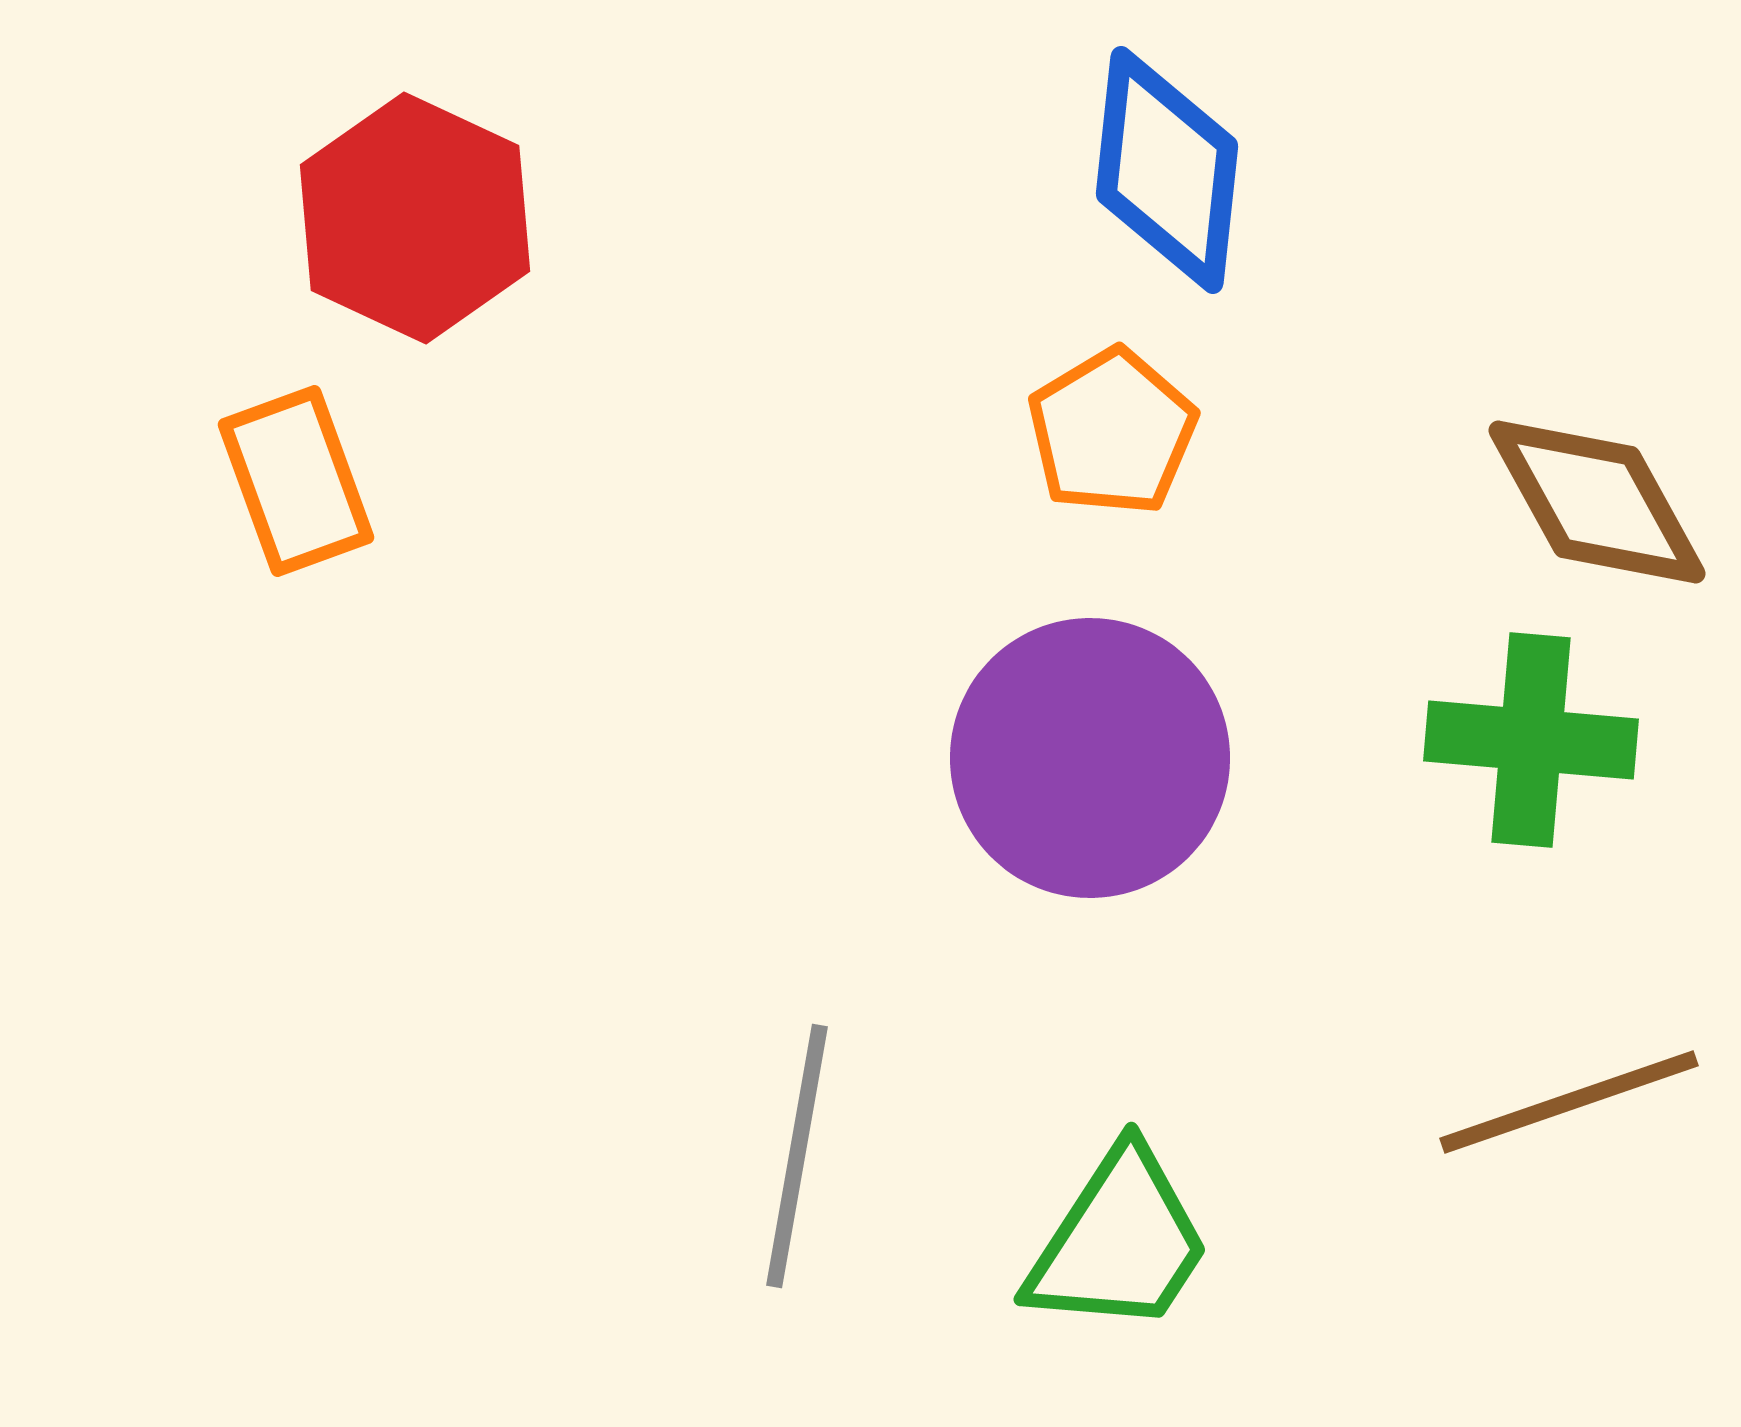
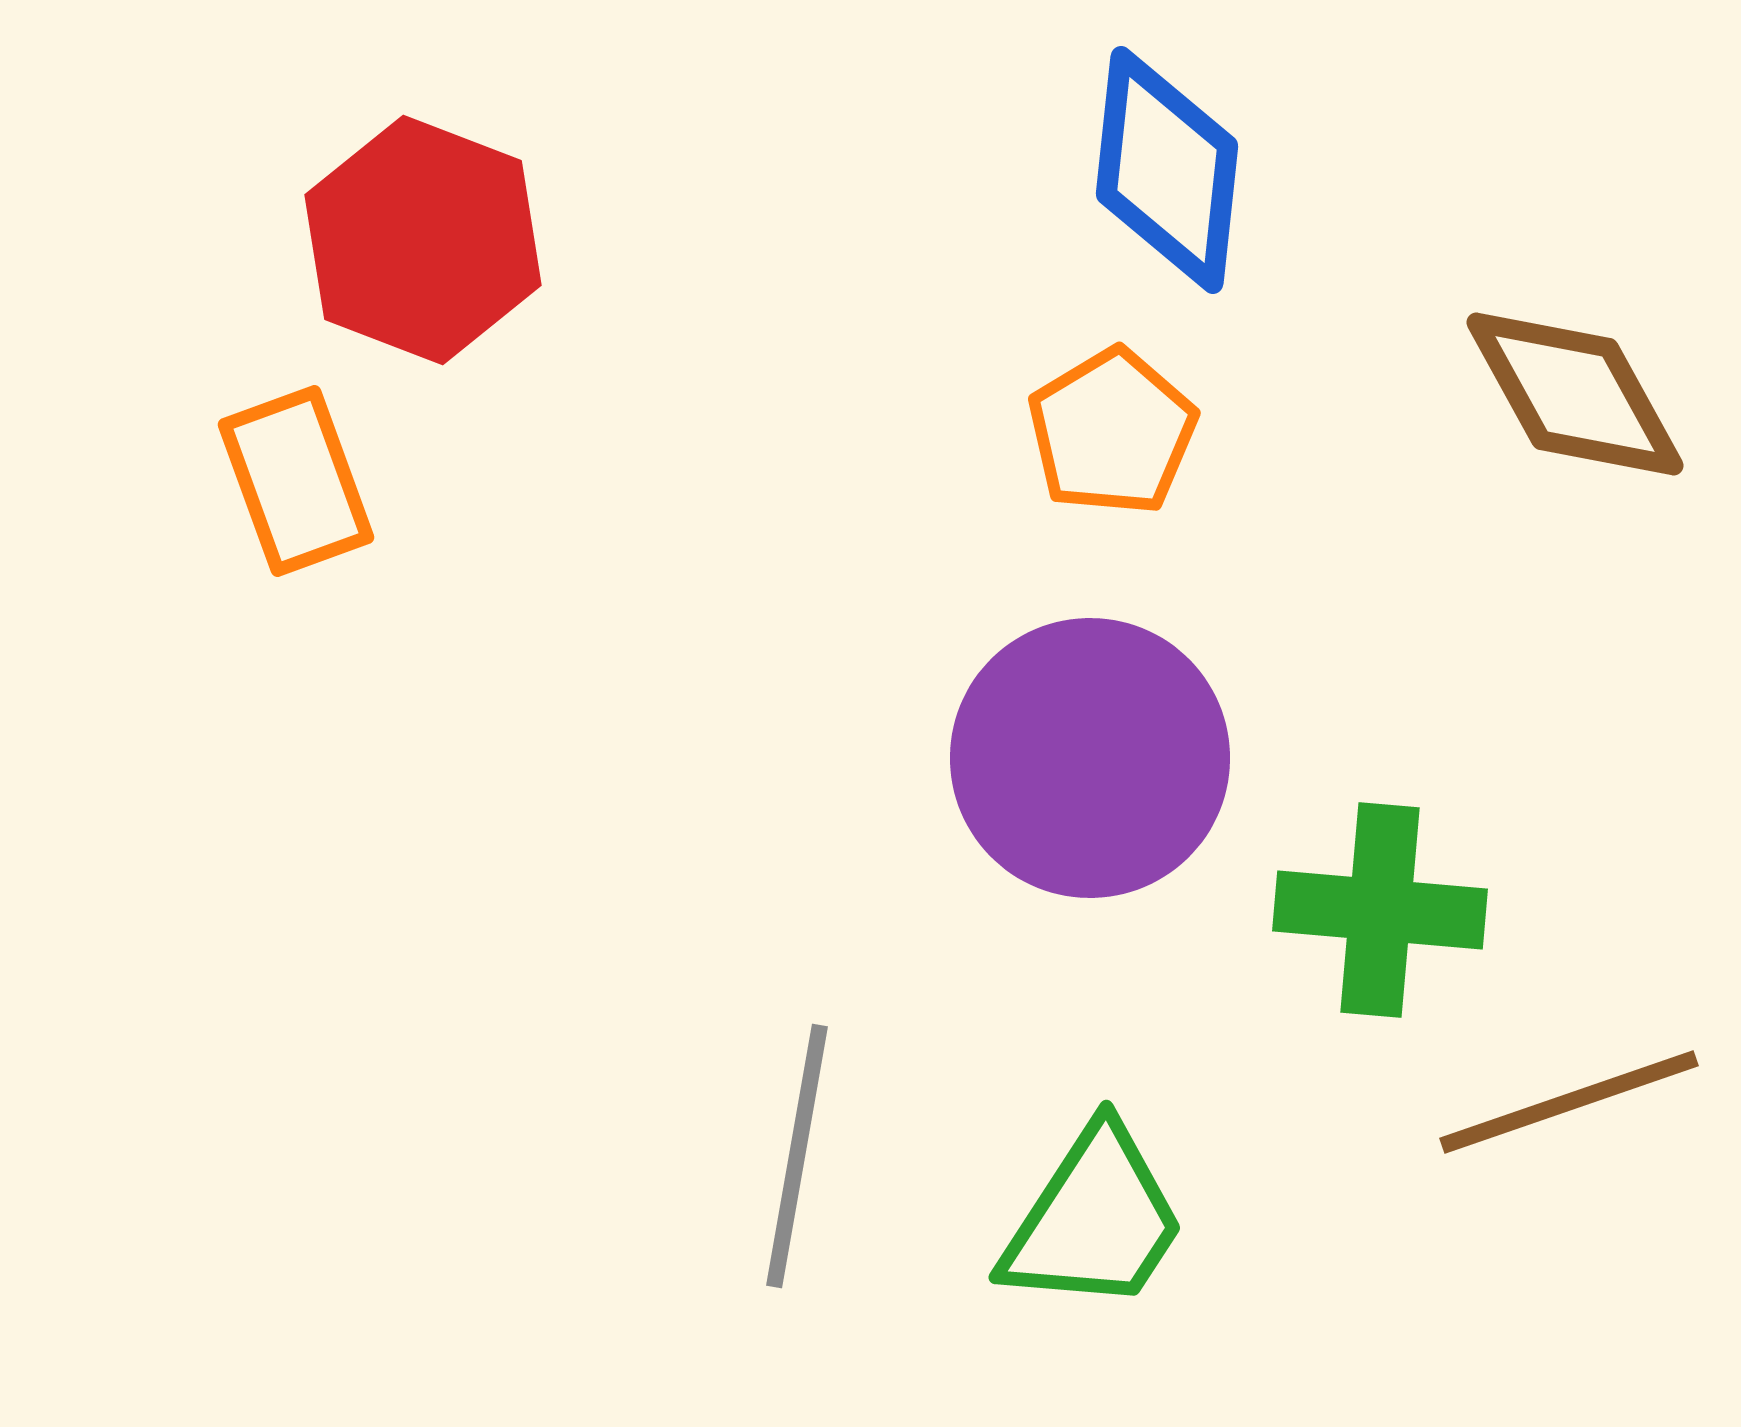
red hexagon: moved 8 px right, 22 px down; rotated 4 degrees counterclockwise
brown diamond: moved 22 px left, 108 px up
green cross: moved 151 px left, 170 px down
green trapezoid: moved 25 px left, 22 px up
